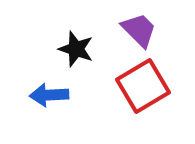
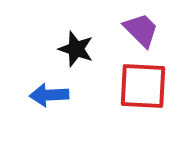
purple trapezoid: moved 2 px right
red square: rotated 34 degrees clockwise
